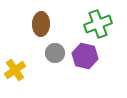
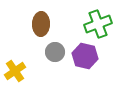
gray circle: moved 1 px up
yellow cross: moved 1 px down
